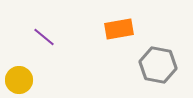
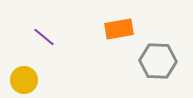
gray hexagon: moved 4 px up; rotated 9 degrees counterclockwise
yellow circle: moved 5 px right
